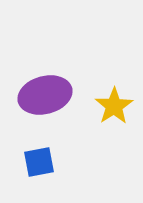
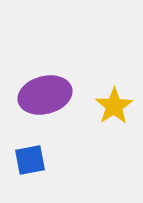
blue square: moved 9 px left, 2 px up
